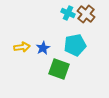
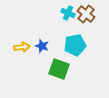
blue star: moved 1 px left, 2 px up; rotated 24 degrees counterclockwise
